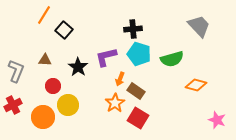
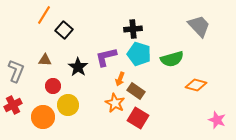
orange star: rotated 12 degrees counterclockwise
